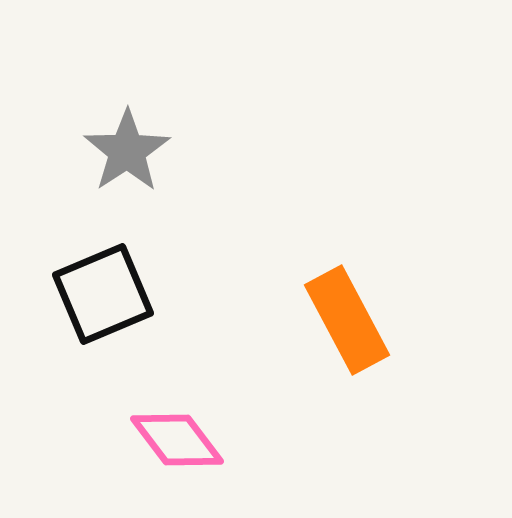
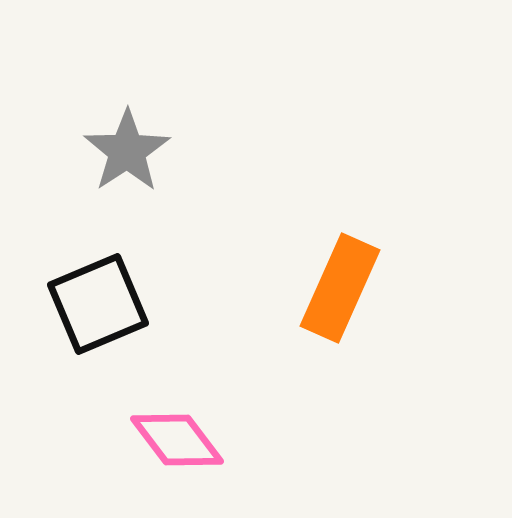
black square: moved 5 px left, 10 px down
orange rectangle: moved 7 px left, 32 px up; rotated 52 degrees clockwise
